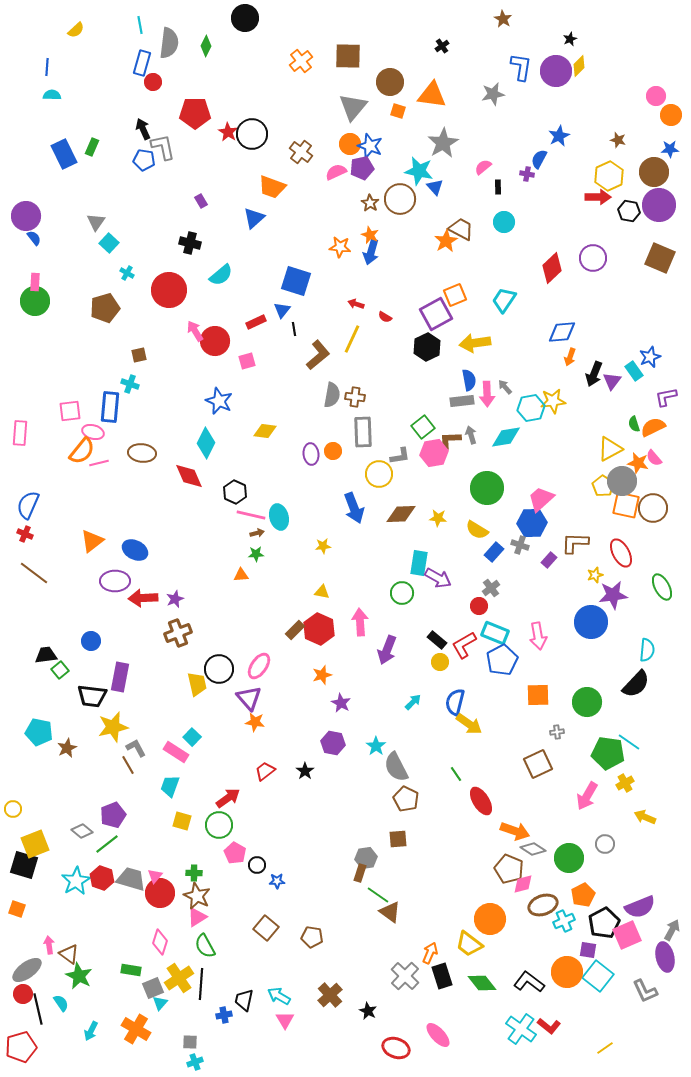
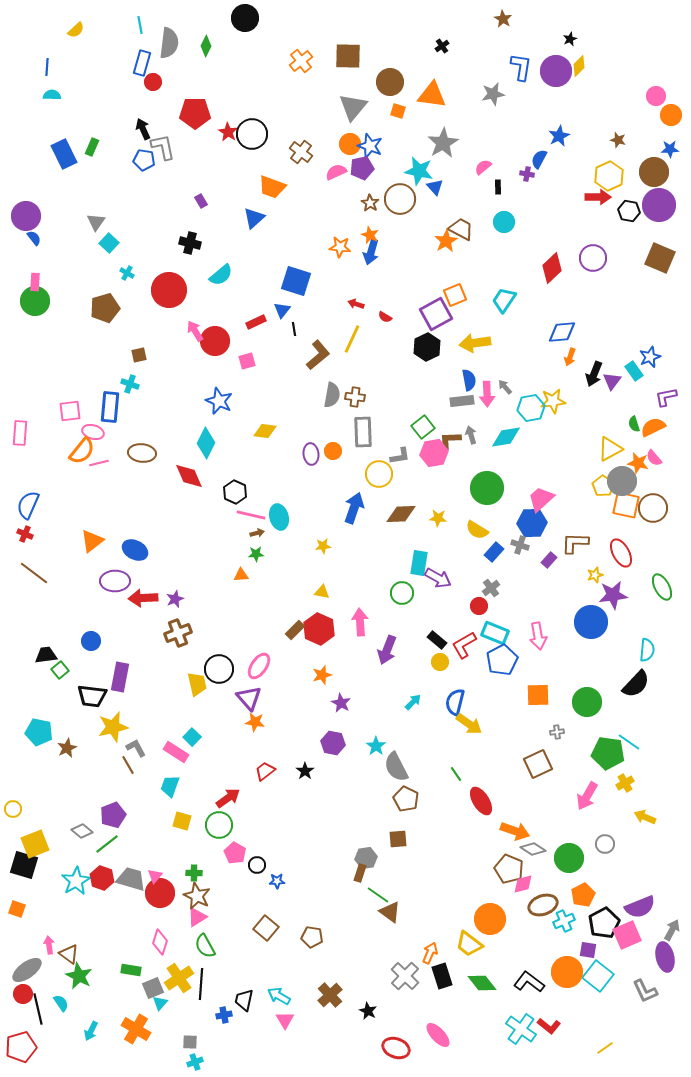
blue arrow at (354, 508): rotated 140 degrees counterclockwise
